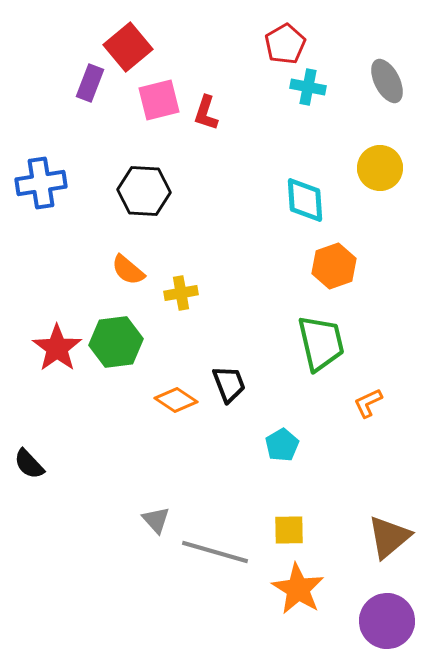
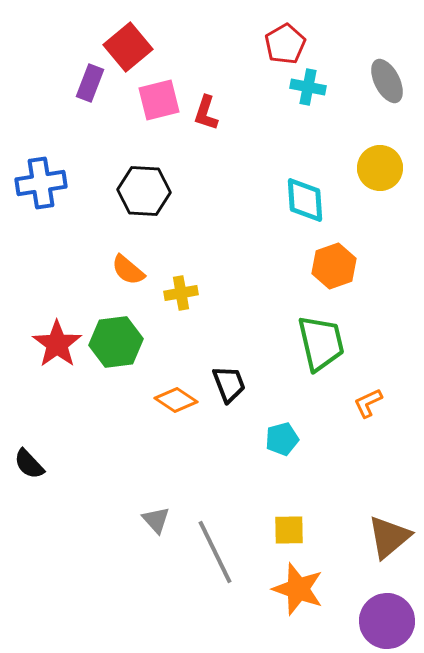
red star: moved 4 px up
cyan pentagon: moved 6 px up; rotated 16 degrees clockwise
gray line: rotated 48 degrees clockwise
orange star: rotated 12 degrees counterclockwise
